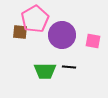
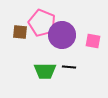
pink pentagon: moved 7 px right, 4 px down; rotated 20 degrees counterclockwise
